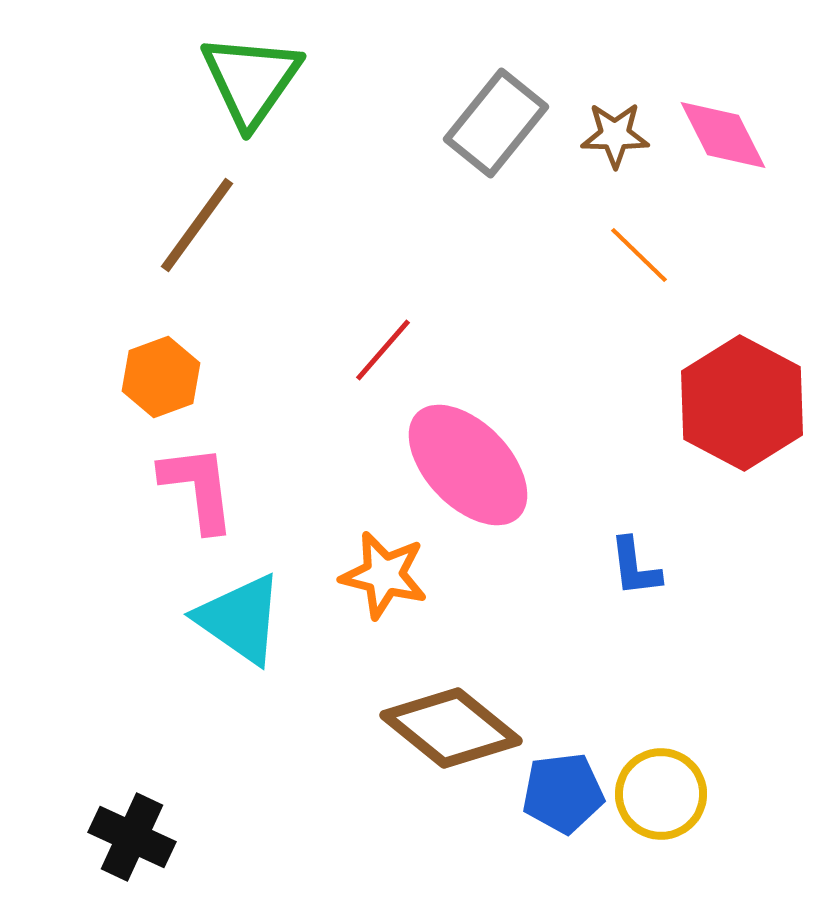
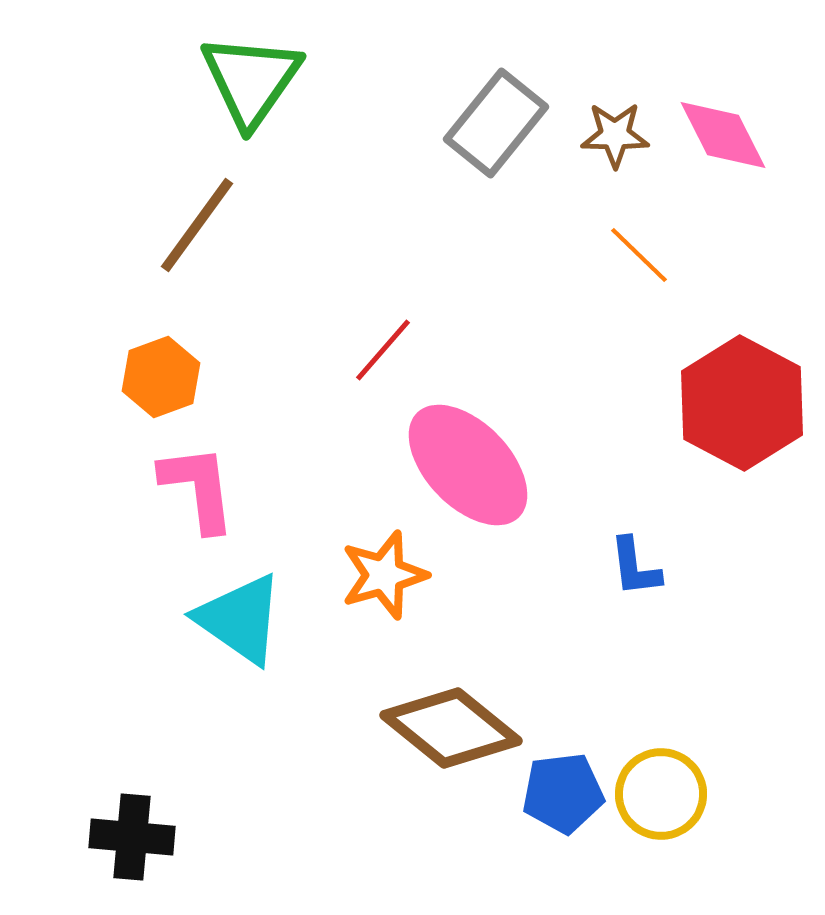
orange star: rotated 30 degrees counterclockwise
black cross: rotated 20 degrees counterclockwise
